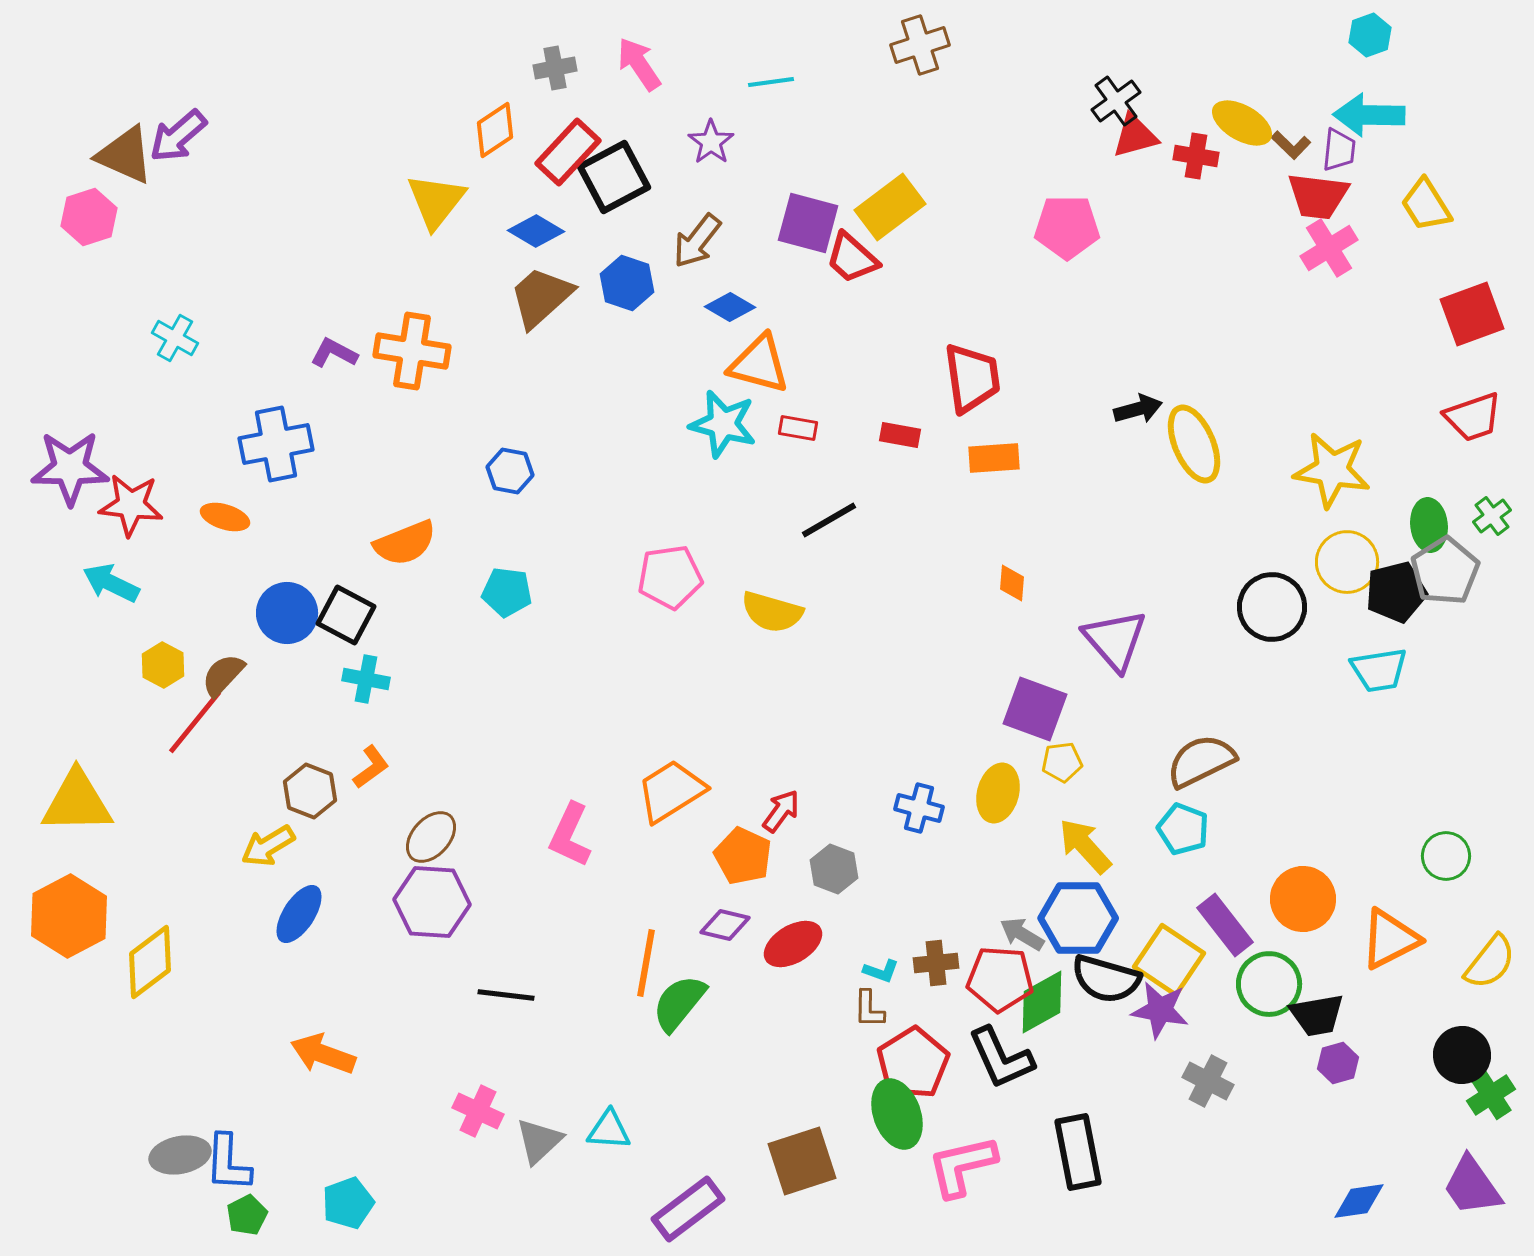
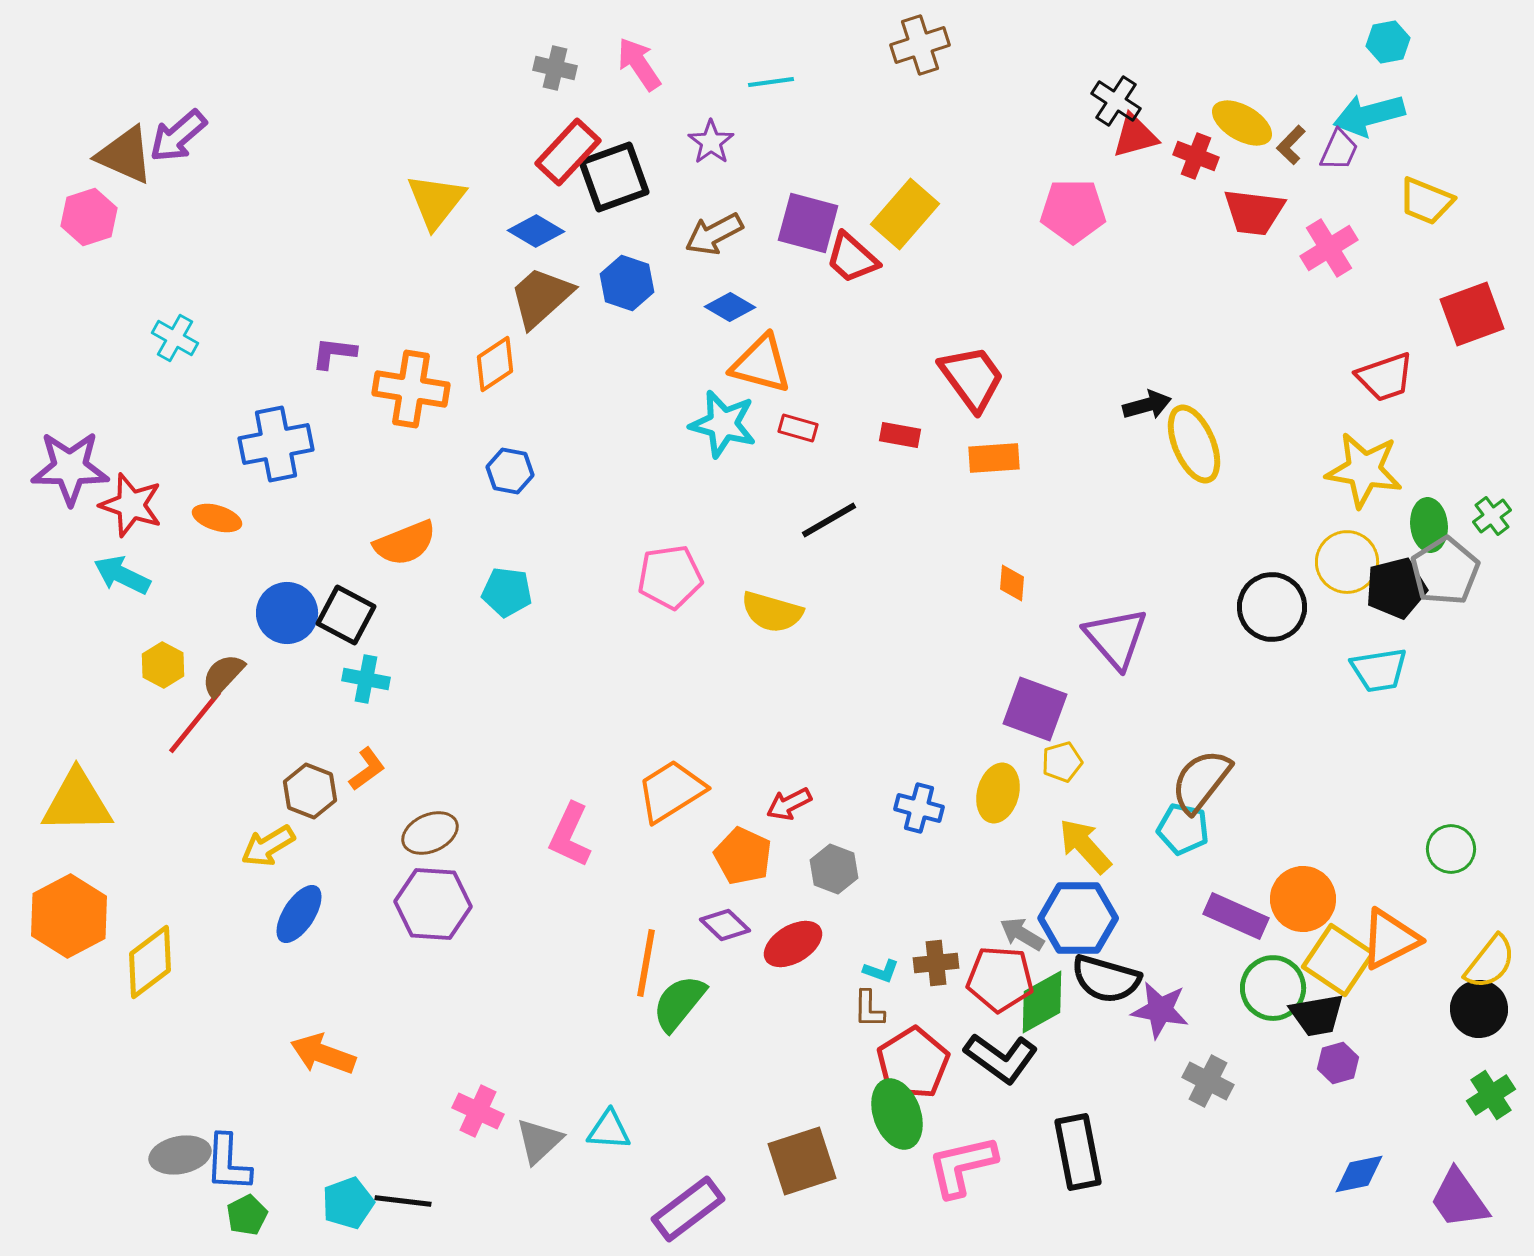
cyan hexagon at (1370, 35): moved 18 px right, 7 px down; rotated 9 degrees clockwise
gray cross at (555, 68): rotated 24 degrees clockwise
black cross at (1116, 101): rotated 21 degrees counterclockwise
cyan arrow at (1369, 115): rotated 16 degrees counterclockwise
orange diamond at (495, 130): moved 234 px down
brown L-shape at (1291, 145): rotated 90 degrees clockwise
purple trapezoid at (1339, 150): rotated 18 degrees clockwise
red cross at (1196, 156): rotated 12 degrees clockwise
black square at (614, 177): rotated 8 degrees clockwise
red trapezoid at (1318, 196): moved 64 px left, 16 px down
yellow trapezoid at (1426, 205): moved 4 px up; rotated 36 degrees counterclockwise
yellow rectangle at (890, 207): moved 15 px right, 7 px down; rotated 12 degrees counterclockwise
pink pentagon at (1067, 227): moved 6 px right, 16 px up
brown arrow at (697, 241): moved 17 px right, 7 px up; rotated 24 degrees clockwise
orange cross at (412, 351): moved 1 px left, 38 px down
purple L-shape at (334, 353): rotated 21 degrees counterclockwise
orange triangle at (759, 364): moved 2 px right
red trapezoid at (972, 378): rotated 28 degrees counterclockwise
black arrow at (1138, 409): moved 9 px right, 4 px up
red trapezoid at (1473, 417): moved 88 px left, 40 px up
red rectangle at (798, 428): rotated 6 degrees clockwise
yellow star at (1332, 470): moved 32 px right
red star at (131, 505): rotated 12 degrees clockwise
orange ellipse at (225, 517): moved 8 px left, 1 px down
cyan arrow at (111, 583): moved 11 px right, 8 px up
black pentagon at (1396, 592): moved 4 px up
purple triangle at (1115, 640): moved 1 px right, 2 px up
brown semicircle at (1201, 761): moved 20 px down; rotated 26 degrees counterclockwise
yellow pentagon at (1062, 762): rotated 9 degrees counterclockwise
orange L-shape at (371, 767): moved 4 px left, 2 px down
red arrow at (781, 811): moved 8 px right, 7 px up; rotated 153 degrees counterclockwise
cyan pentagon at (1183, 829): rotated 9 degrees counterclockwise
brown ellipse at (431, 837): moved 1 px left, 4 px up; rotated 24 degrees clockwise
green circle at (1446, 856): moved 5 px right, 7 px up
purple hexagon at (432, 902): moved 1 px right, 2 px down
purple diamond at (725, 925): rotated 30 degrees clockwise
purple rectangle at (1225, 925): moved 11 px right, 9 px up; rotated 28 degrees counterclockwise
yellow square at (1169, 960): moved 169 px right
green circle at (1269, 984): moved 4 px right, 4 px down
black line at (506, 995): moved 103 px left, 206 px down
black circle at (1462, 1055): moved 17 px right, 46 px up
black L-shape at (1001, 1058): rotated 30 degrees counterclockwise
purple trapezoid at (1472, 1186): moved 13 px left, 13 px down
blue diamond at (1359, 1201): moved 27 px up; rotated 4 degrees counterclockwise
